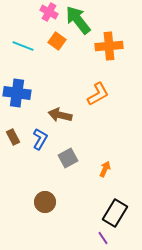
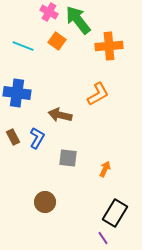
blue L-shape: moved 3 px left, 1 px up
gray square: rotated 36 degrees clockwise
